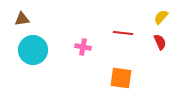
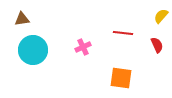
yellow semicircle: moved 1 px up
red semicircle: moved 3 px left, 3 px down
pink cross: rotated 35 degrees counterclockwise
